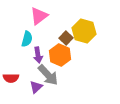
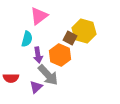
brown square: moved 4 px right; rotated 16 degrees counterclockwise
